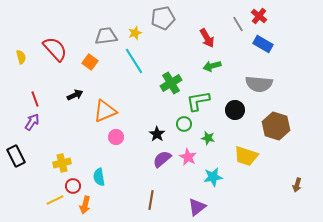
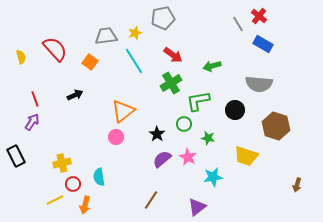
red arrow: moved 34 px left, 17 px down; rotated 24 degrees counterclockwise
orange triangle: moved 18 px right; rotated 15 degrees counterclockwise
red circle: moved 2 px up
brown line: rotated 24 degrees clockwise
